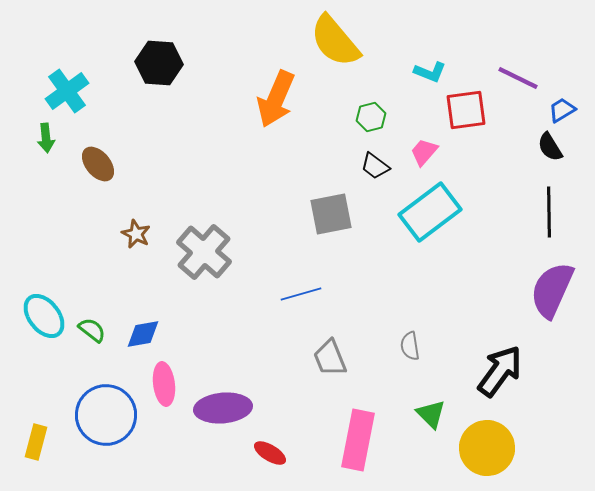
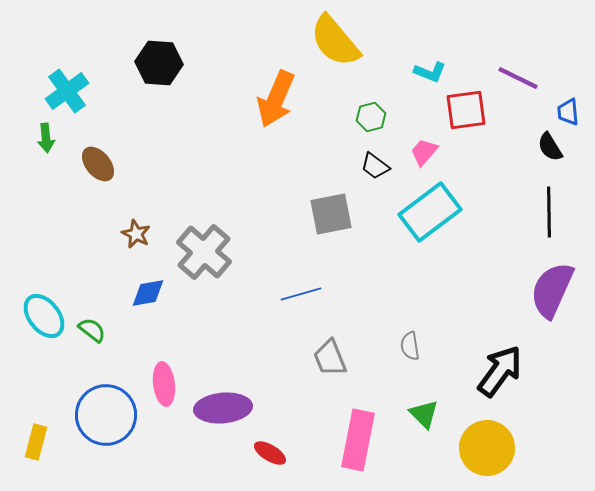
blue trapezoid: moved 6 px right, 2 px down; rotated 64 degrees counterclockwise
blue diamond: moved 5 px right, 41 px up
green triangle: moved 7 px left
